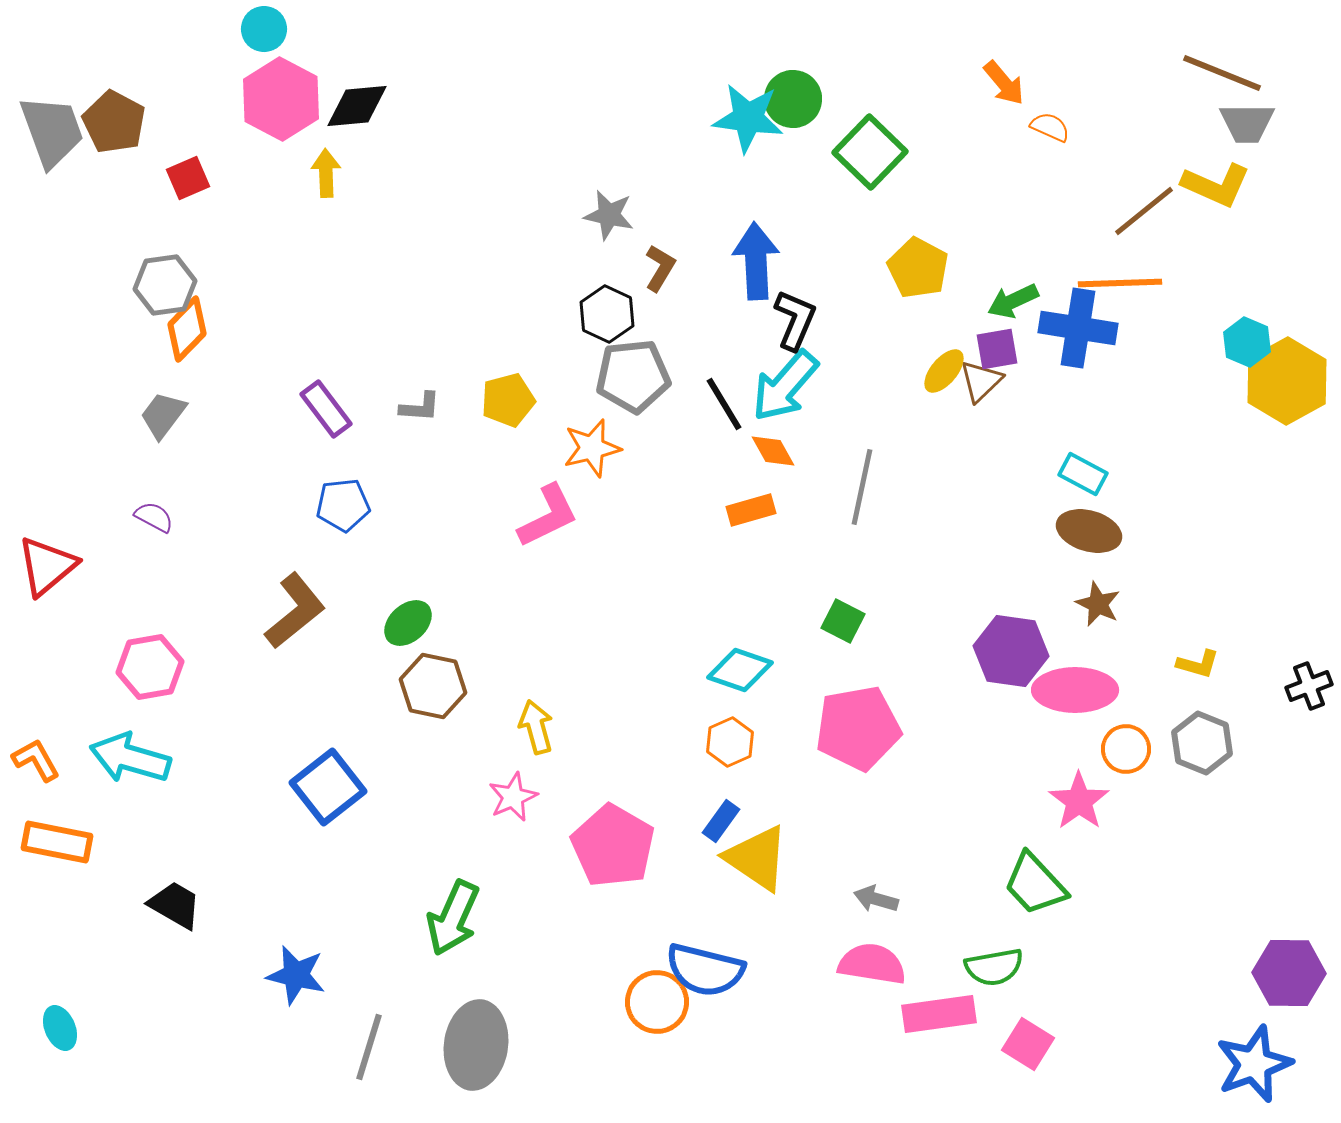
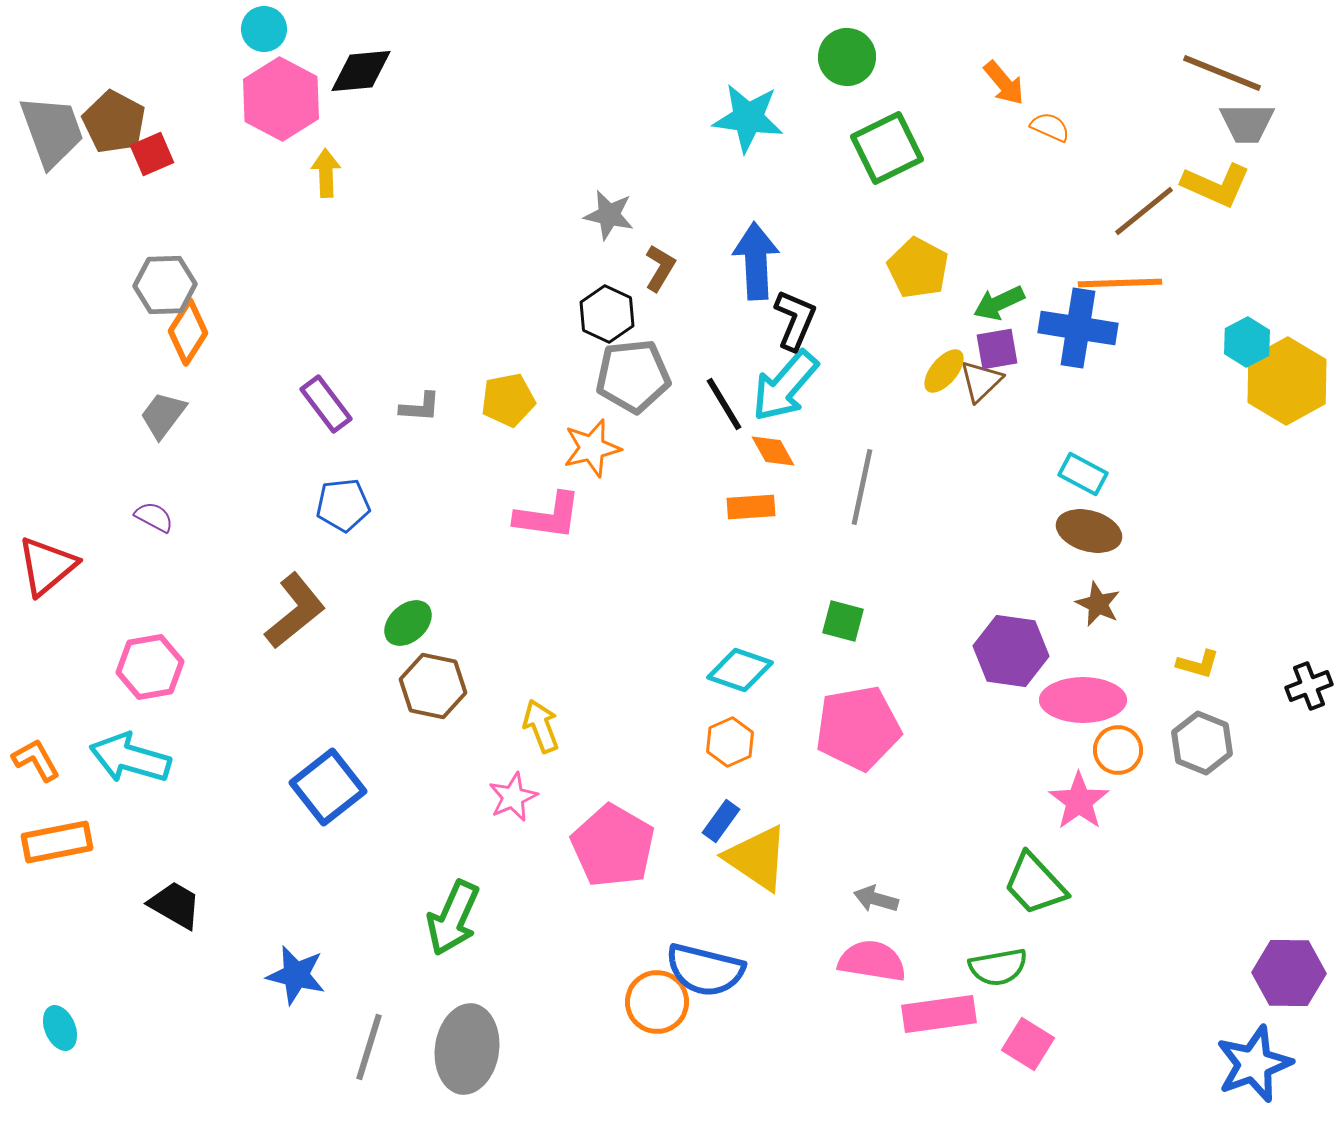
green circle at (793, 99): moved 54 px right, 42 px up
black diamond at (357, 106): moved 4 px right, 35 px up
green square at (870, 152): moved 17 px right, 4 px up; rotated 20 degrees clockwise
red square at (188, 178): moved 36 px left, 24 px up
gray hexagon at (165, 285): rotated 6 degrees clockwise
green arrow at (1013, 301): moved 14 px left, 2 px down
orange diamond at (187, 329): moved 1 px right, 3 px down; rotated 12 degrees counterclockwise
cyan hexagon at (1247, 342): rotated 9 degrees clockwise
yellow pentagon at (508, 400): rotated 4 degrees clockwise
purple rectangle at (326, 409): moved 5 px up
orange rectangle at (751, 510): moved 3 px up; rotated 12 degrees clockwise
pink L-shape at (548, 516): rotated 34 degrees clockwise
green square at (843, 621): rotated 12 degrees counterclockwise
pink ellipse at (1075, 690): moved 8 px right, 10 px down
yellow arrow at (536, 727): moved 5 px right, 1 px up; rotated 6 degrees counterclockwise
orange circle at (1126, 749): moved 8 px left, 1 px down
orange rectangle at (57, 842): rotated 22 degrees counterclockwise
pink semicircle at (872, 964): moved 3 px up
green semicircle at (994, 967): moved 4 px right
gray ellipse at (476, 1045): moved 9 px left, 4 px down
